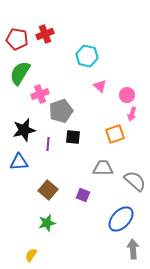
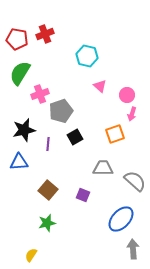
black square: moved 2 px right; rotated 35 degrees counterclockwise
